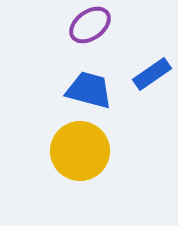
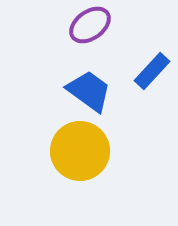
blue rectangle: moved 3 px up; rotated 12 degrees counterclockwise
blue trapezoid: moved 1 px down; rotated 21 degrees clockwise
